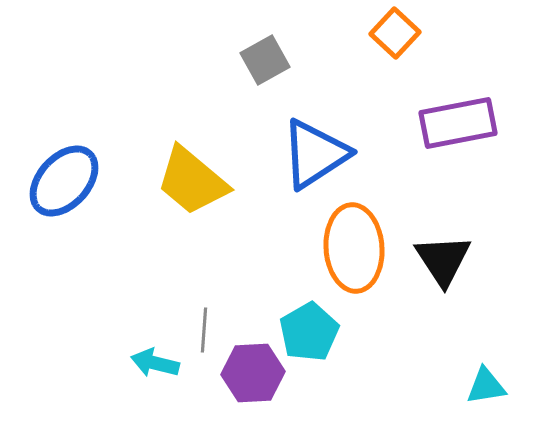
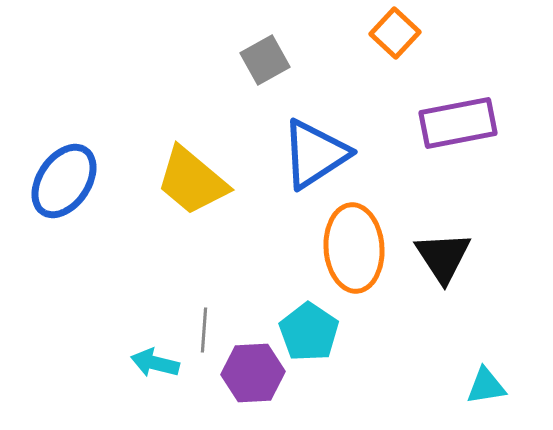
blue ellipse: rotated 8 degrees counterclockwise
black triangle: moved 3 px up
cyan pentagon: rotated 8 degrees counterclockwise
